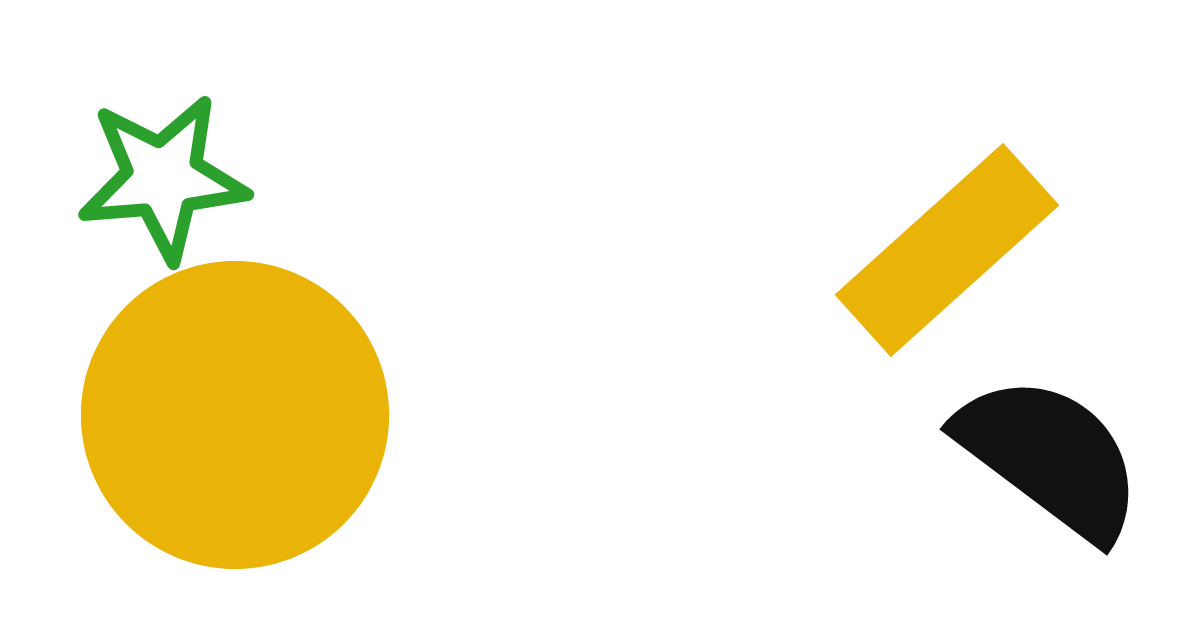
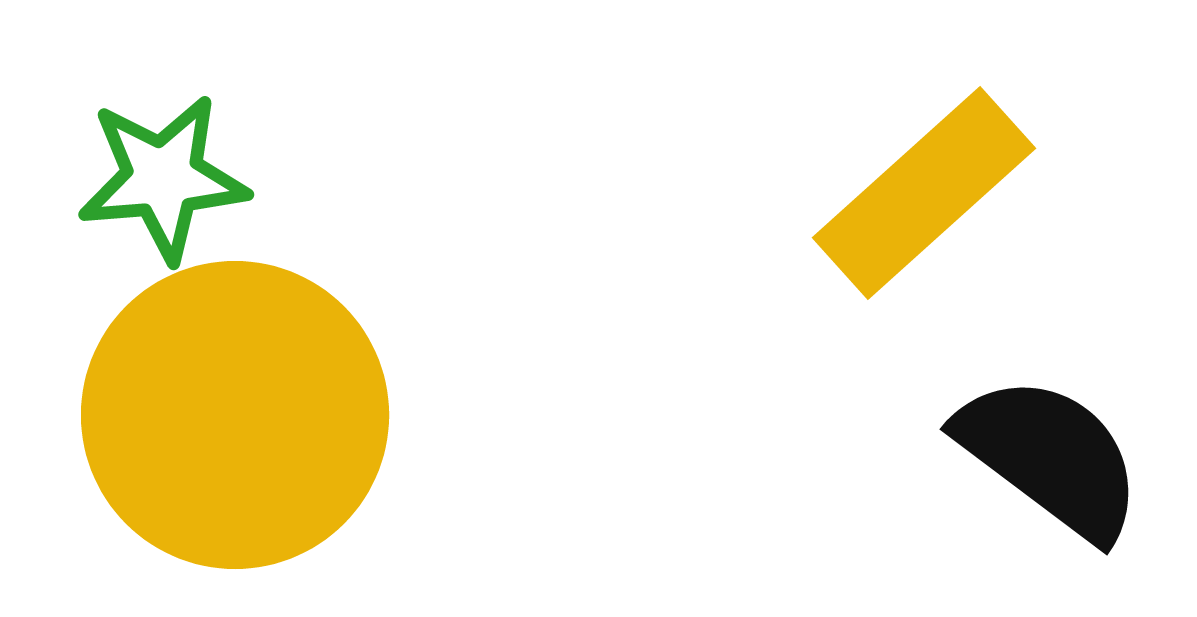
yellow rectangle: moved 23 px left, 57 px up
